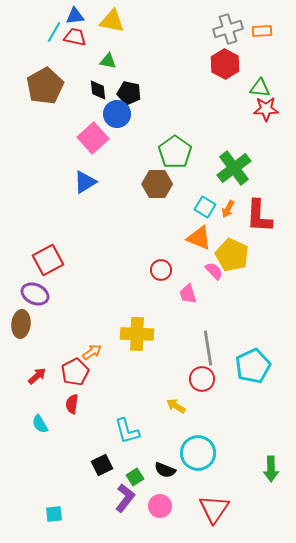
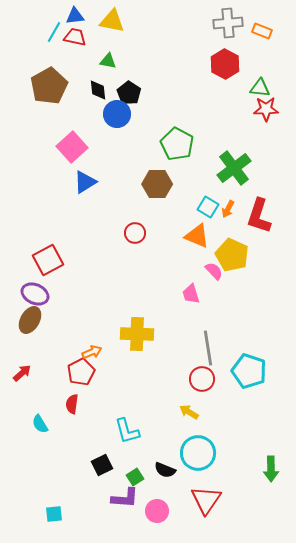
gray cross at (228, 29): moved 6 px up; rotated 12 degrees clockwise
orange rectangle at (262, 31): rotated 24 degrees clockwise
brown pentagon at (45, 86): moved 4 px right
black pentagon at (129, 93): rotated 20 degrees clockwise
pink square at (93, 138): moved 21 px left, 9 px down
green pentagon at (175, 152): moved 2 px right, 8 px up; rotated 8 degrees counterclockwise
cyan square at (205, 207): moved 3 px right
red L-shape at (259, 216): rotated 15 degrees clockwise
orange triangle at (199, 238): moved 2 px left, 2 px up
red circle at (161, 270): moved 26 px left, 37 px up
pink trapezoid at (188, 294): moved 3 px right
brown ellipse at (21, 324): moved 9 px right, 4 px up; rotated 24 degrees clockwise
orange arrow at (92, 352): rotated 12 degrees clockwise
cyan pentagon at (253, 366): moved 4 px left, 5 px down; rotated 28 degrees counterclockwise
red pentagon at (75, 372): moved 6 px right
red arrow at (37, 376): moved 15 px left, 3 px up
yellow arrow at (176, 406): moved 13 px right, 6 px down
purple L-shape at (125, 498): rotated 56 degrees clockwise
pink circle at (160, 506): moved 3 px left, 5 px down
red triangle at (214, 509): moved 8 px left, 9 px up
